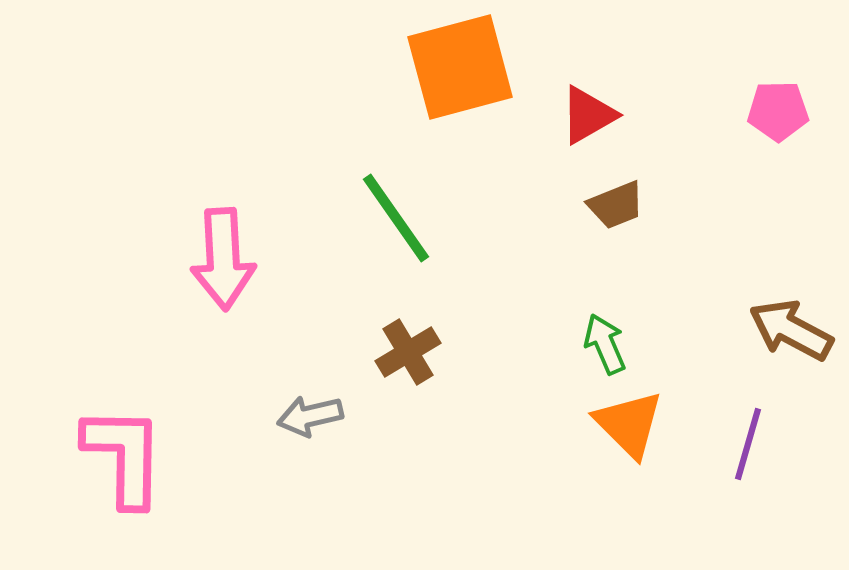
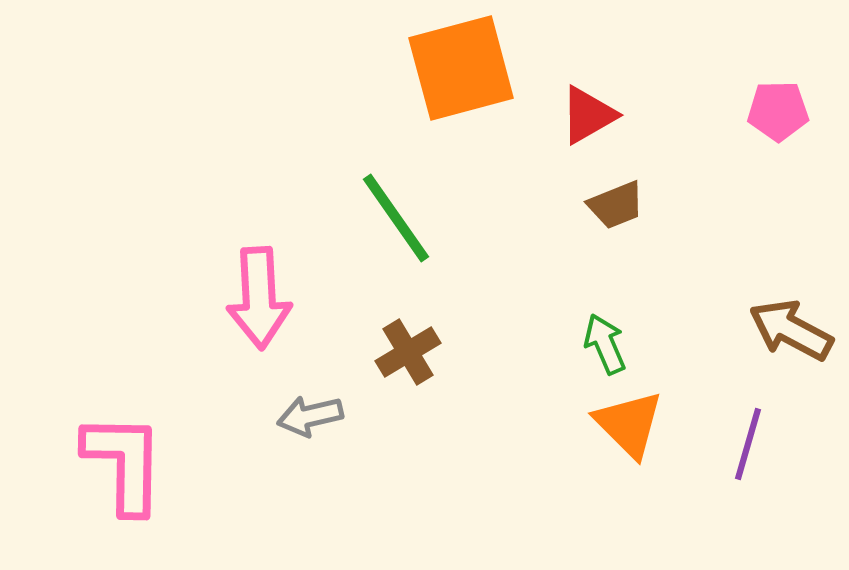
orange square: moved 1 px right, 1 px down
pink arrow: moved 36 px right, 39 px down
pink L-shape: moved 7 px down
